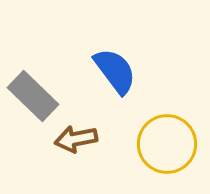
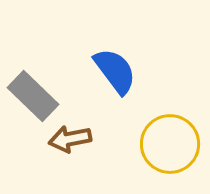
brown arrow: moved 6 px left
yellow circle: moved 3 px right
